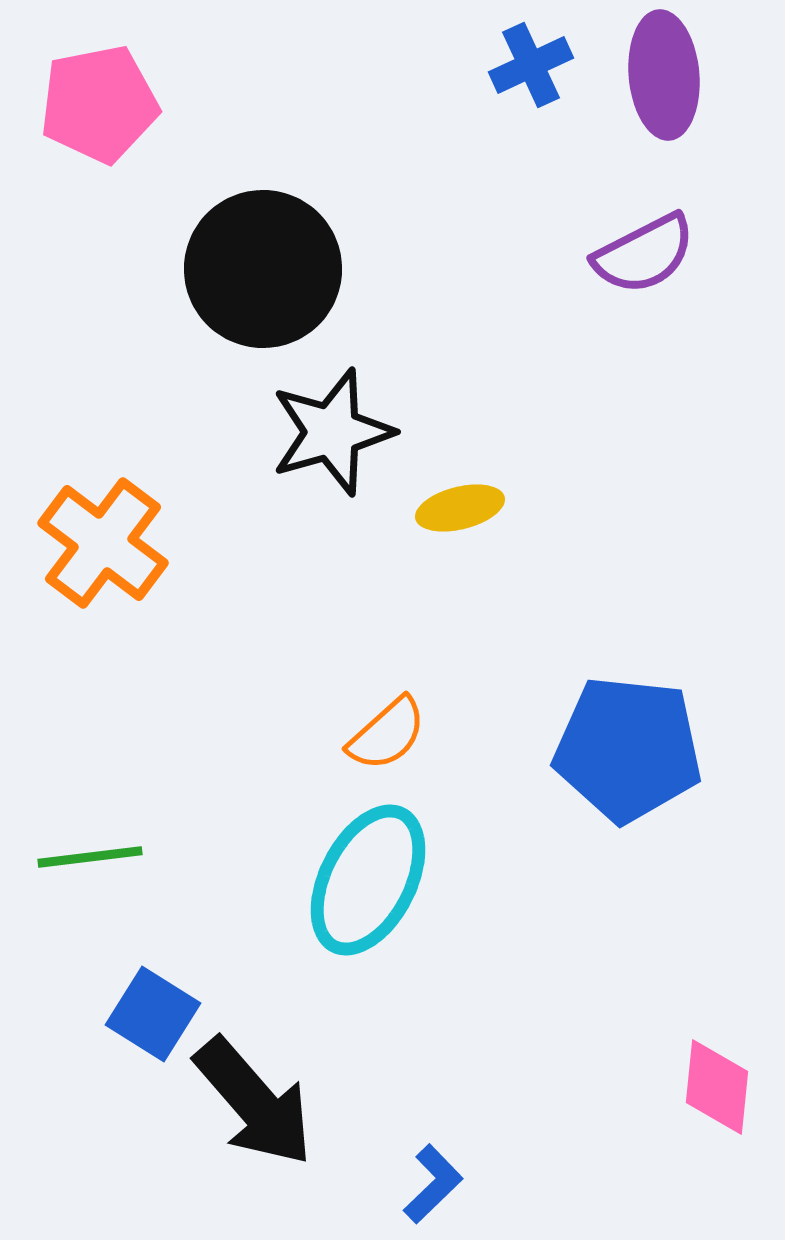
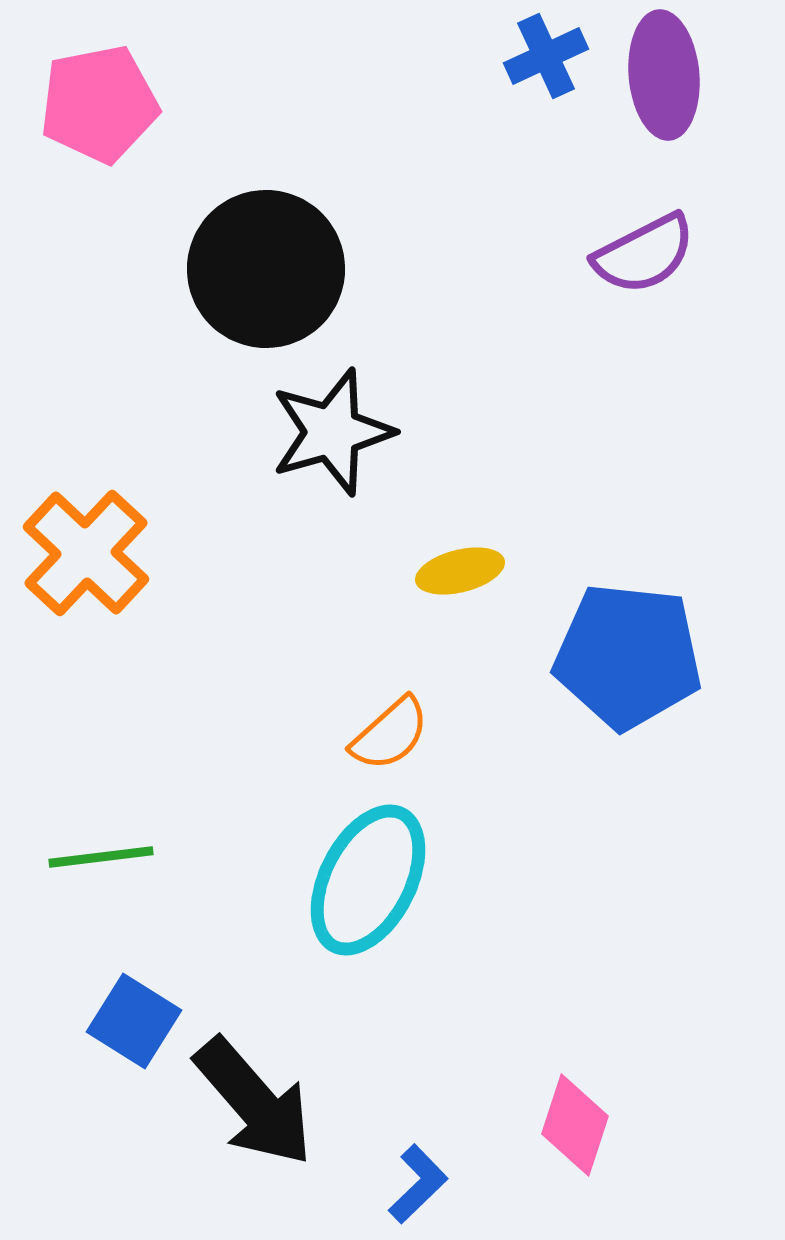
blue cross: moved 15 px right, 9 px up
black circle: moved 3 px right
yellow ellipse: moved 63 px down
orange cross: moved 17 px left, 10 px down; rotated 6 degrees clockwise
orange semicircle: moved 3 px right
blue pentagon: moved 93 px up
green line: moved 11 px right
blue square: moved 19 px left, 7 px down
pink diamond: moved 142 px left, 38 px down; rotated 12 degrees clockwise
blue L-shape: moved 15 px left
